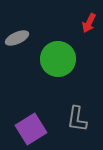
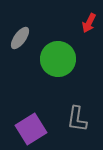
gray ellipse: moved 3 px right; rotated 30 degrees counterclockwise
